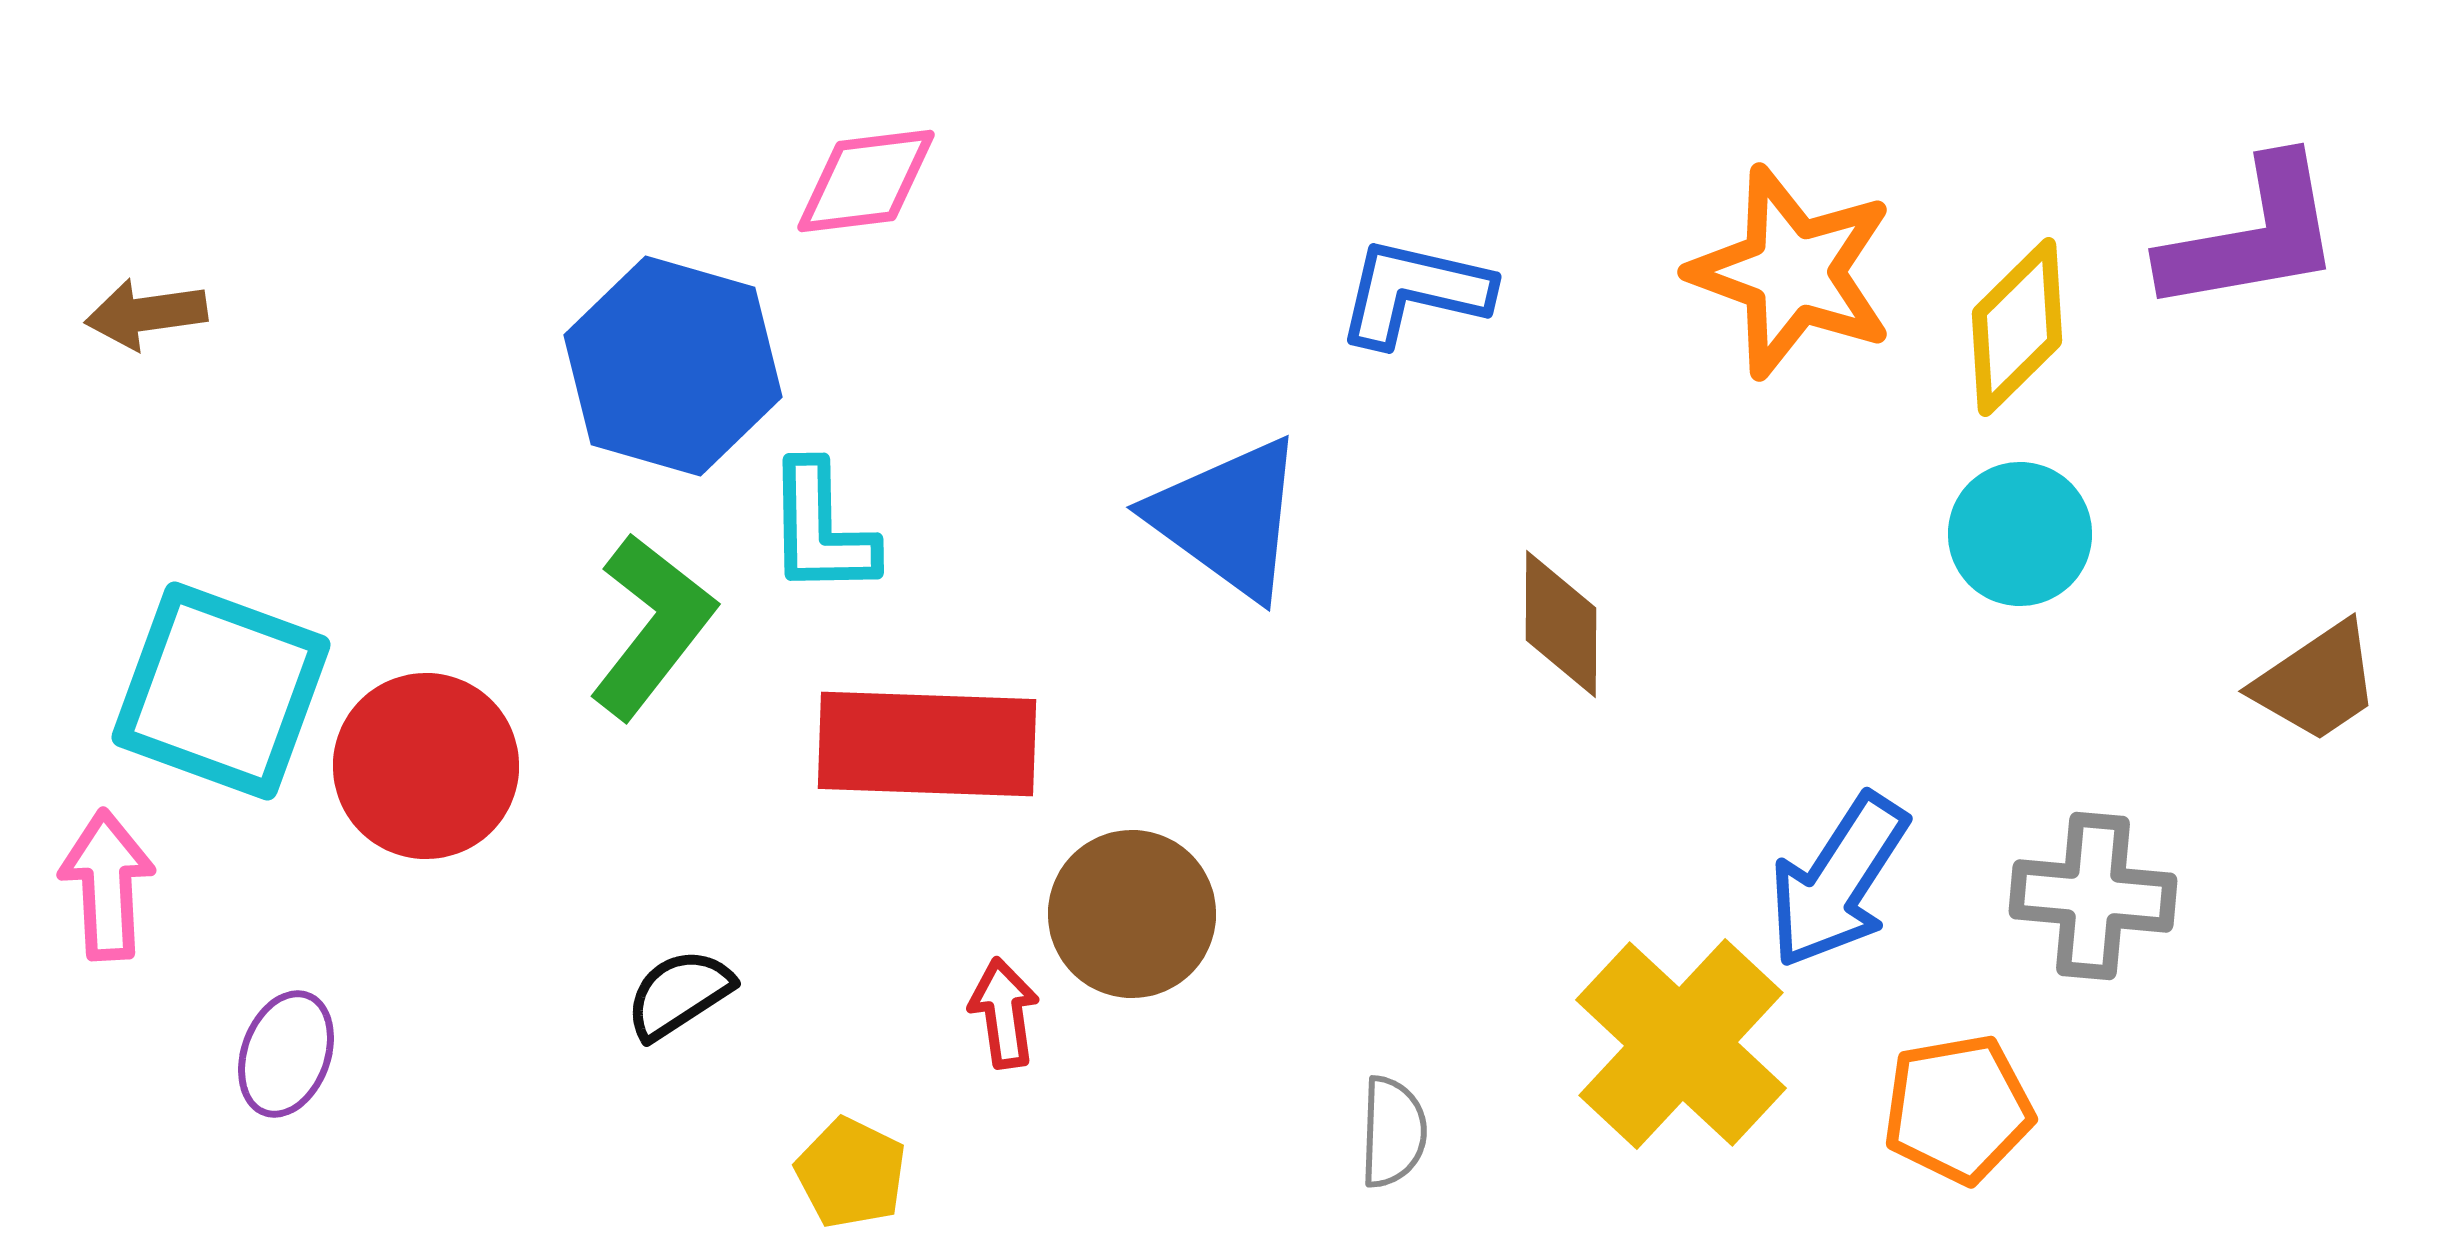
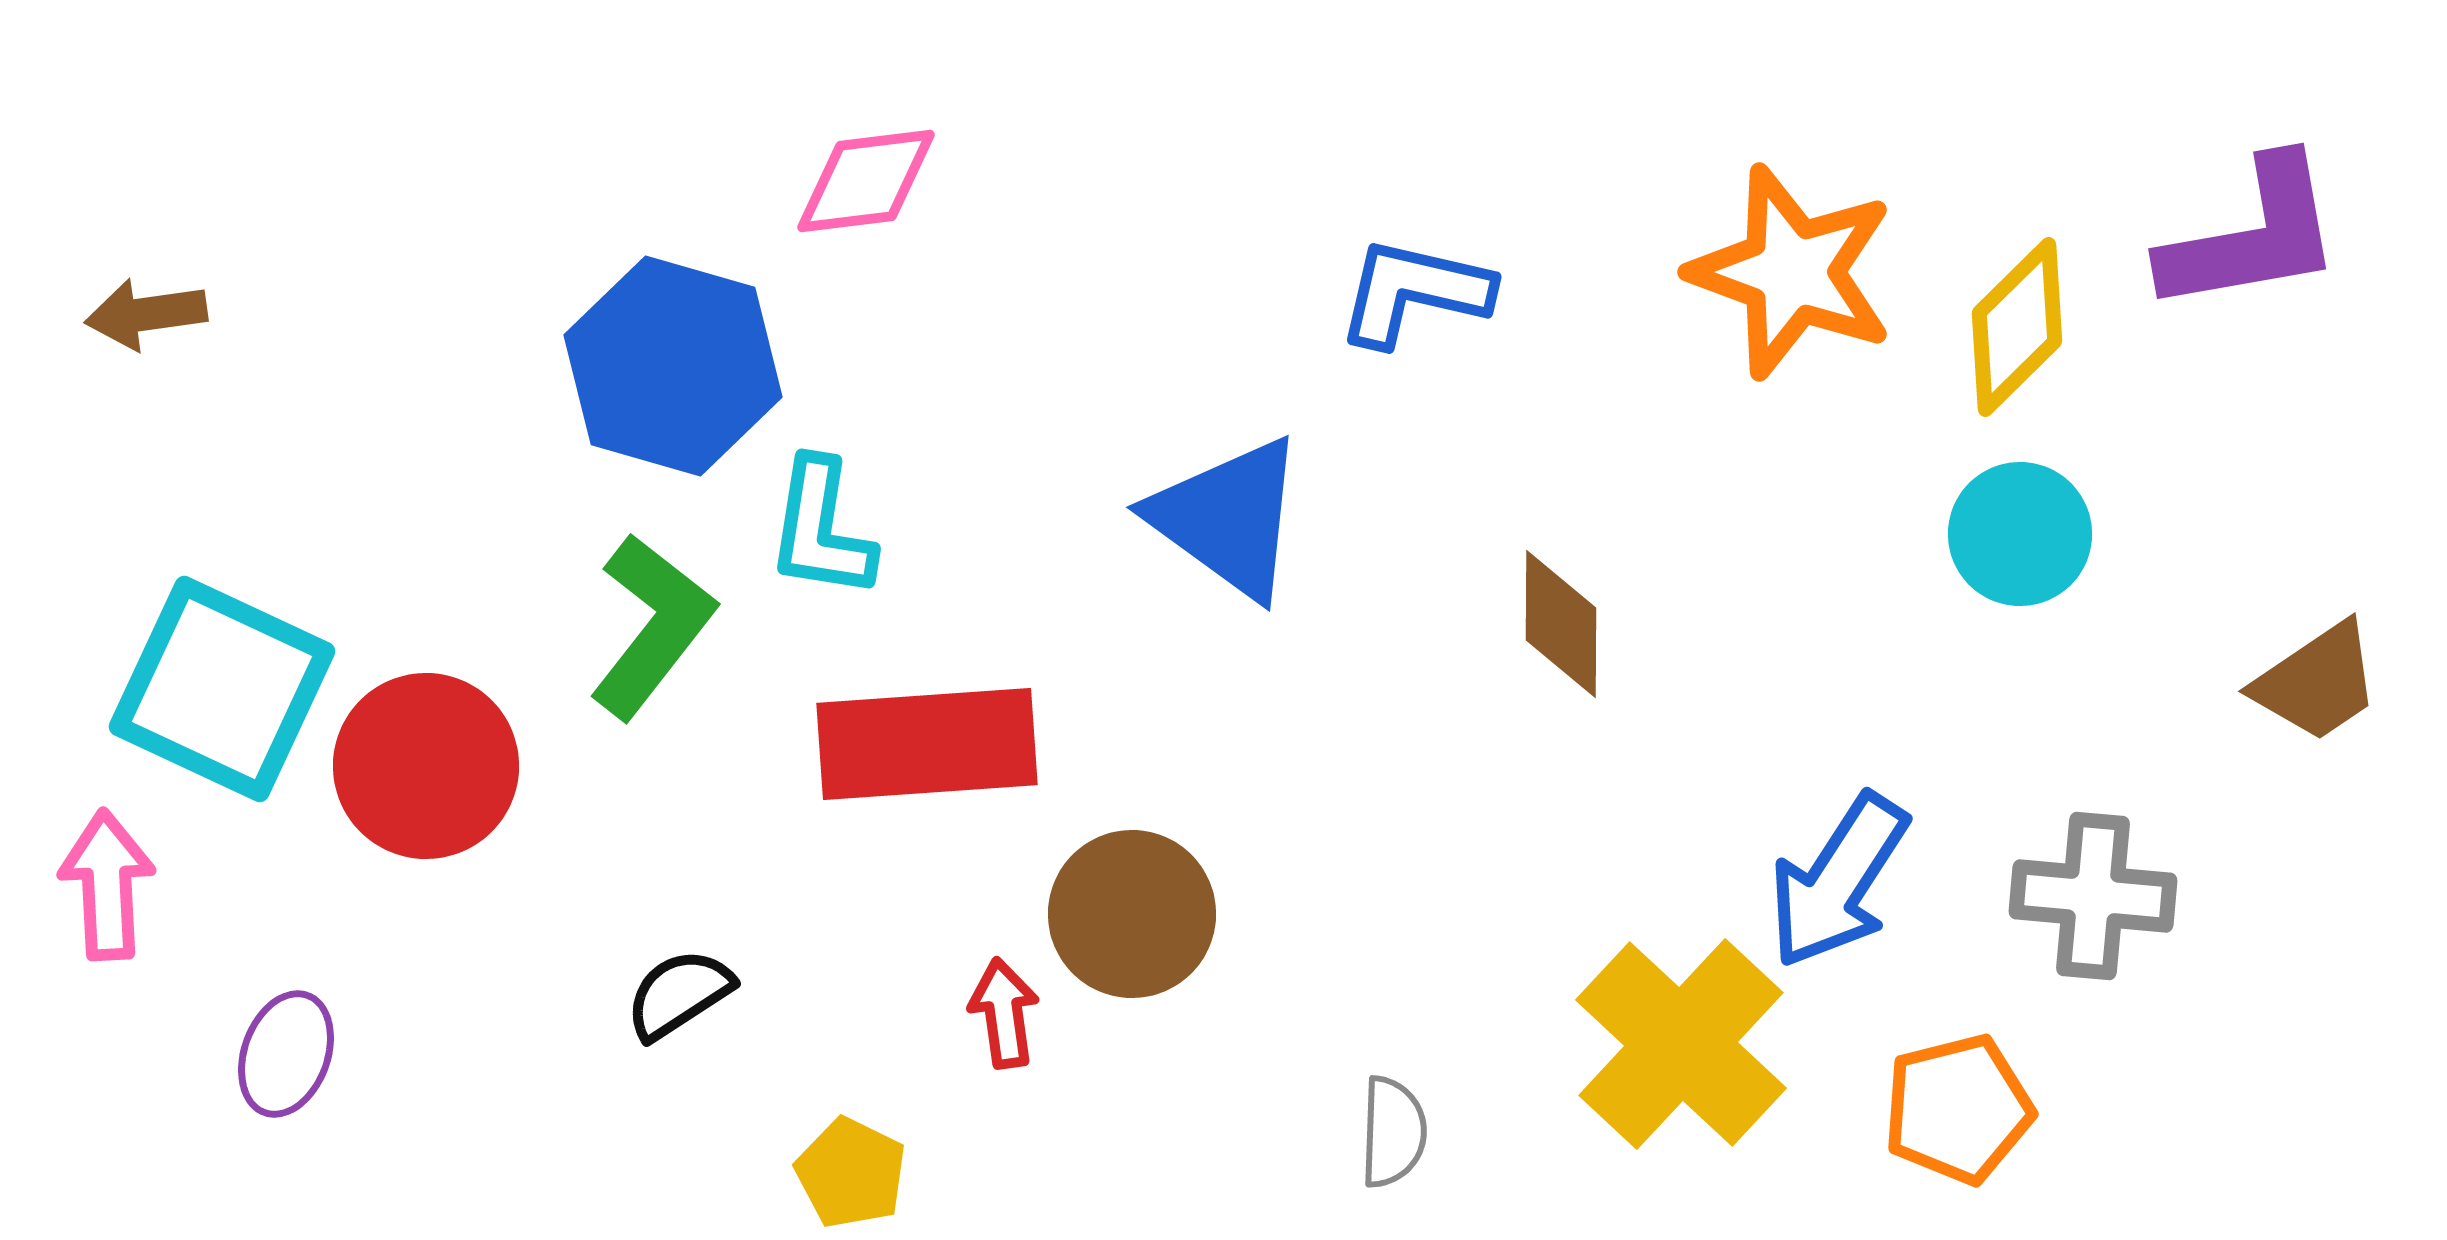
cyan L-shape: rotated 10 degrees clockwise
cyan square: moved 1 px right, 2 px up; rotated 5 degrees clockwise
red rectangle: rotated 6 degrees counterclockwise
orange pentagon: rotated 4 degrees counterclockwise
